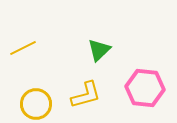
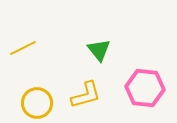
green triangle: rotated 25 degrees counterclockwise
yellow circle: moved 1 px right, 1 px up
